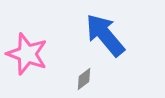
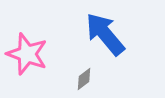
blue arrow: moved 1 px up
